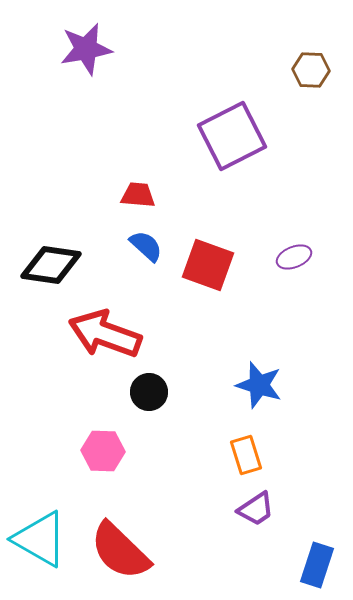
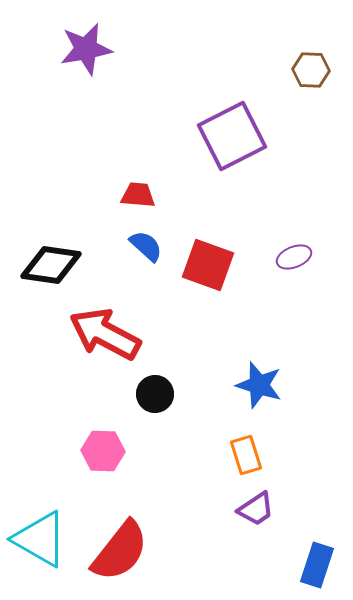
red arrow: rotated 8 degrees clockwise
black circle: moved 6 px right, 2 px down
red semicircle: rotated 96 degrees counterclockwise
